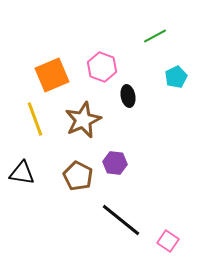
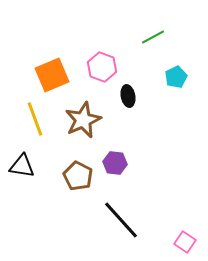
green line: moved 2 px left, 1 px down
black triangle: moved 7 px up
black line: rotated 9 degrees clockwise
pink square: moved 17 px right, 1 px down
